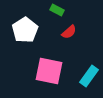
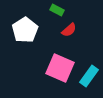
red semicircle: moved 2 px up
pink square: moved 11 px right, 3 px up; rotated 12 degrees clockwise
